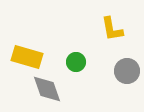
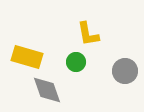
yellow L-shape: moved 24 px left, 5 px down
gray circle: moved 2 px left
gray diamond: moved 1 px down
